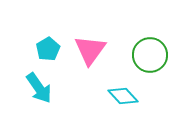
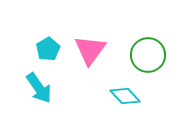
green circle: moved 2 px left
cyan diamond: moved 2 px right
